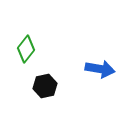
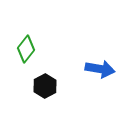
black hexagon: rotated 15 degrees counterclockwise
